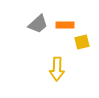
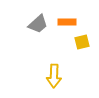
orange rectangle: moved 2 px right, 3 px up
yellow arrow: moved 3 px left, 7 px down
